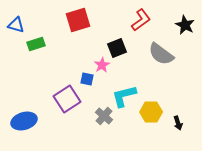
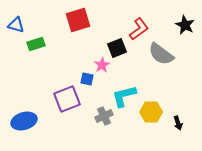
red L-shape: moved 2 px left, 9 px down
purple square: rotated 12 degrees clockwise
gray cross: rotated 24 degrees clockwise
